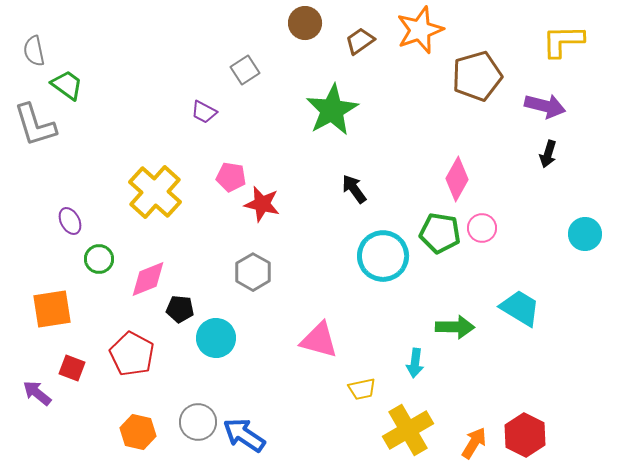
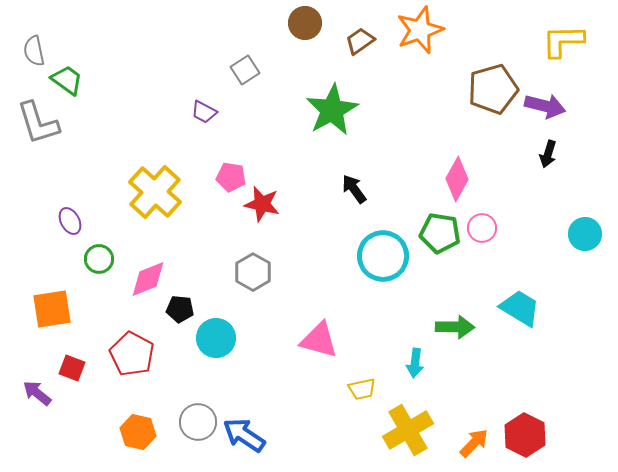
brown pentagon at (477, 76): moved 16 px right, 13 px down
green trapezoid at (67, 85): moved 5 px up
gray L-shape at (35, 125): moved 3 px right, 2 px up
orange arrow at (474, 443): rotated 12 degrees clockwise
